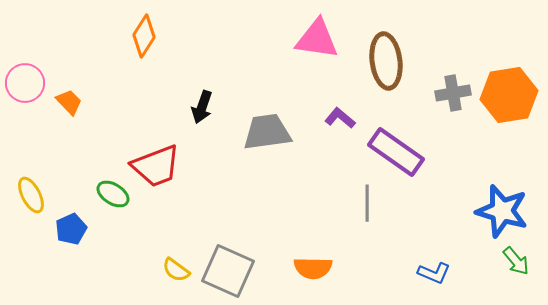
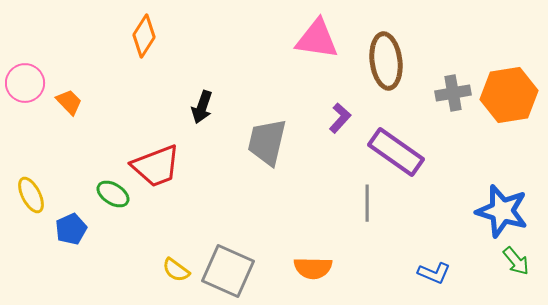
purple L-shape: rotated 92 degrees clockwise
gray trapezoid: moved 10 px down; rotated 69 degrees counterclockwise
